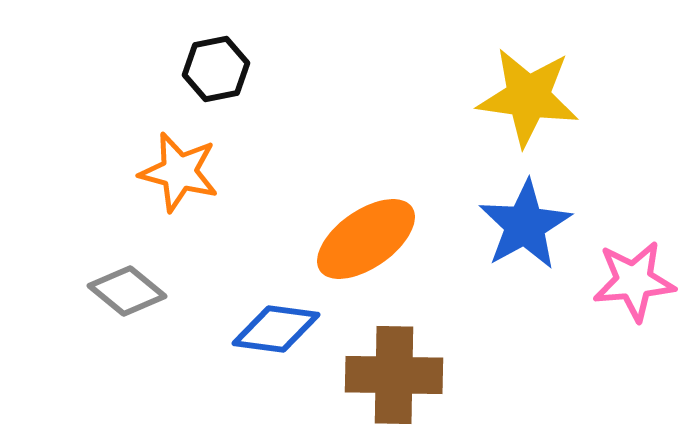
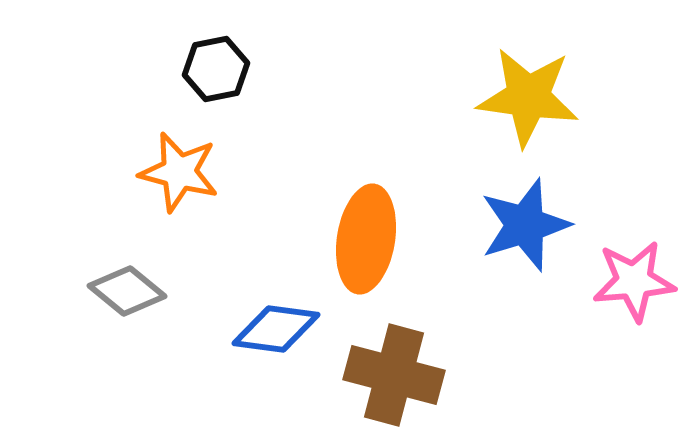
blue star: rotated 12 degrees clockwise
orange ellipse: rotated 46 degrees counterclockwise
brown cross: rotated 14 degrees clockwise
